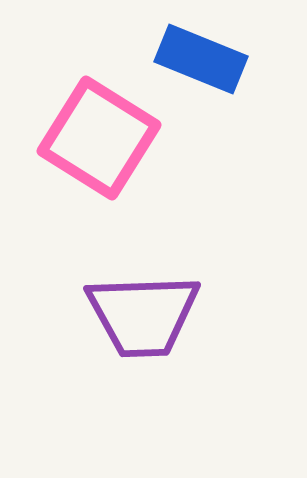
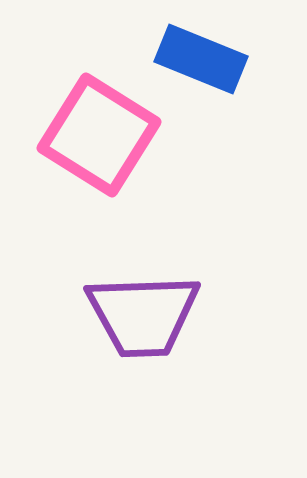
pink square: moved 3 px up
